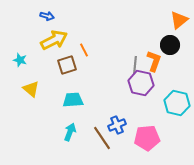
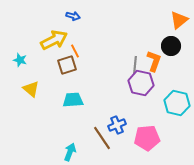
blue arrow: moved 26 px right
black circle: moved 1 px right, 1 px down
orange line: moved 9 px left, 1 px down
cyan arrow: moved 20 px down
